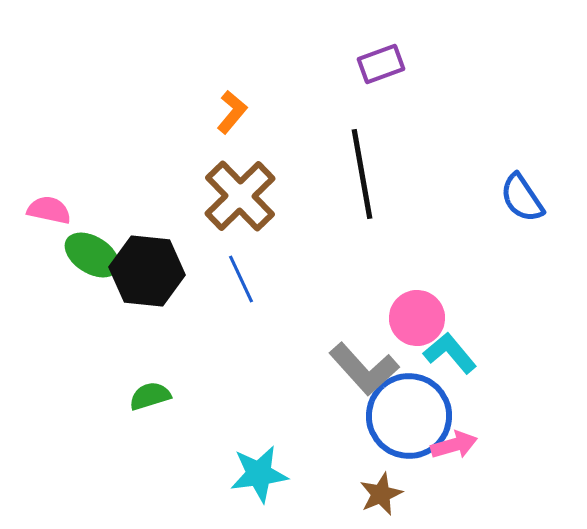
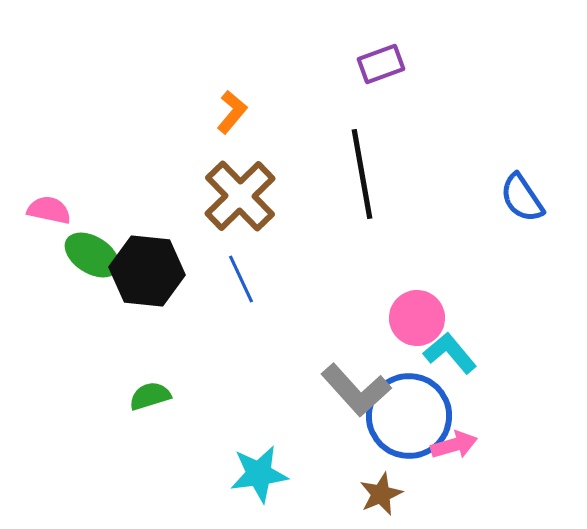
gray L-shape: moved 8 px left, 21 px down
